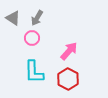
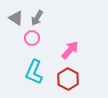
gray triangle: moved 3 px right
pink arrow: moved 1 px right, 1 px up
cyan L-shape: rotated 25 degrees clockwise
